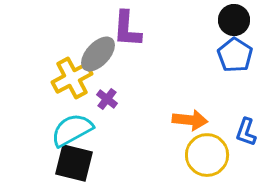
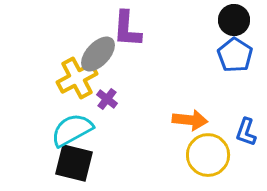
yellow cross: moved 5 px right
yellow circle: moved 1 px right
